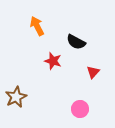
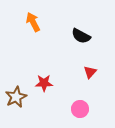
orange arrow: moved 4 px left, 4 px up
black semicircle: moved 5 px right, 6 px up
red star: moved 9 px left, 22 px down; rotated 18 degrees counterclockwise
red triangle: moved 3 px left
